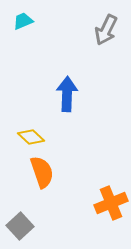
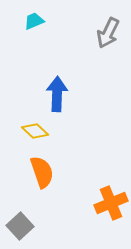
cyan trapezoid: moved 11 px right
gray arrow: moved 2 px right, 3 px down
blue arrow: moved 10 px left
yellow diamond: moved 4 px right, 6 px up
